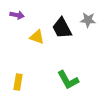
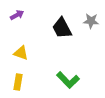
purple arrow: rotated 40 degrees counterclockwise
gray star: moved 3 px right, 1 px down
yellow triangle: moved 16 px left, 16 px down
green L-shape: rotated 15 degrees counterclockwise
